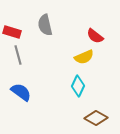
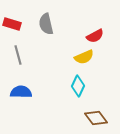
gray semicircle: moved 1 px right, 1 px up
red rectangle: moved 8 px up
red semicircle: rotated 66 degrees counterclockwise
blue semicircle: rotated 35 degrees counterclockwise
brown diamond: rotated 25 degrees clockwise
